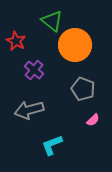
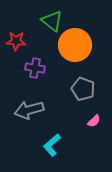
red star: rotated 24 degrees counterclockwise
purple cross: moved 1 px right, 2 px up; rotated 30 degrees counterclockwise
pink semicircle: moved 1 px right, 1 px down
cyan L-shape: rotated 20 degrees counterclockwise
